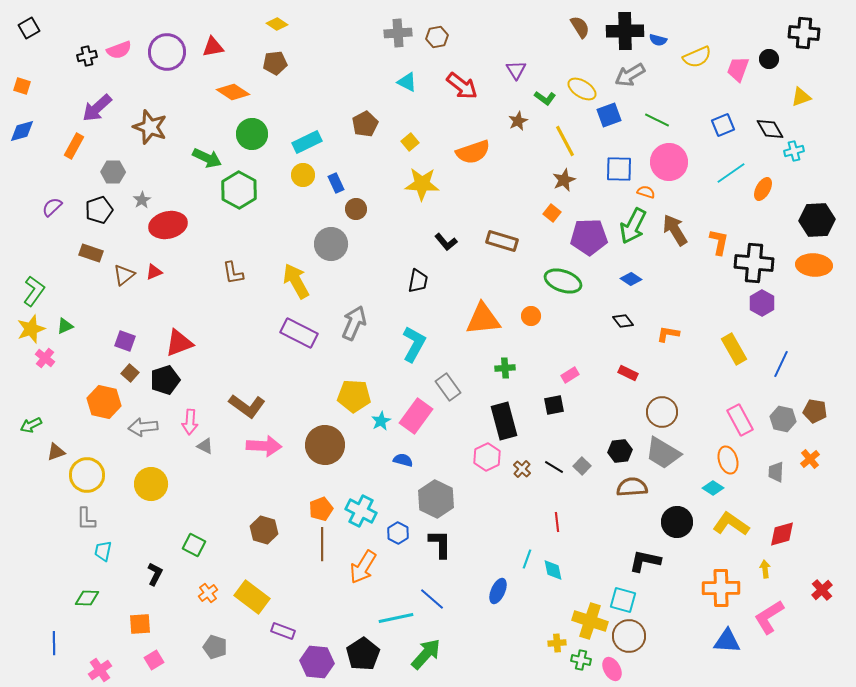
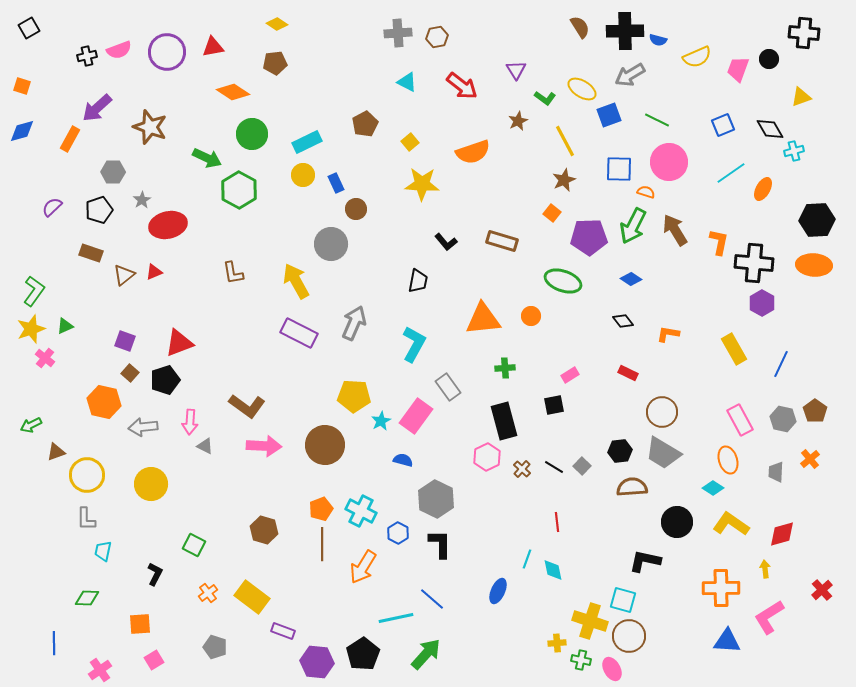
orange rectangle at (74, 146): moved 4 px left, 7 px up
brown pentagon at (815, 411): rotated 25 degrees clockwise
